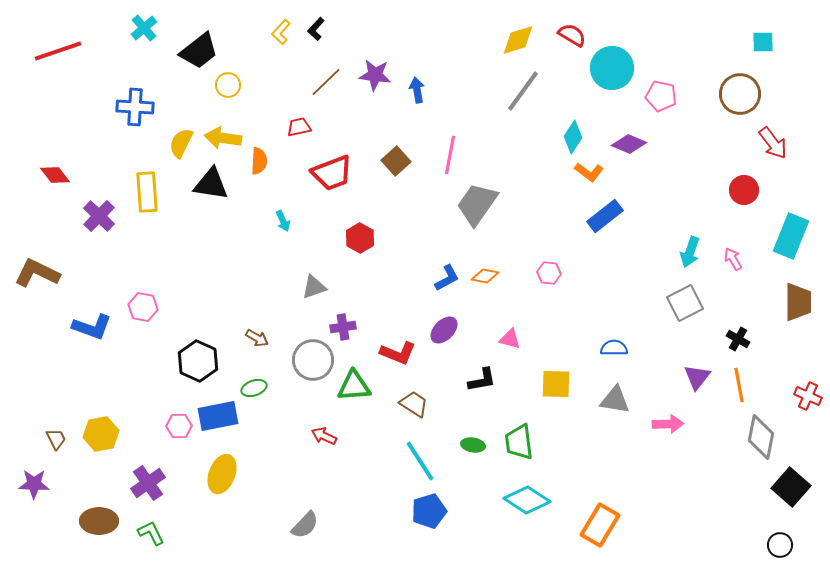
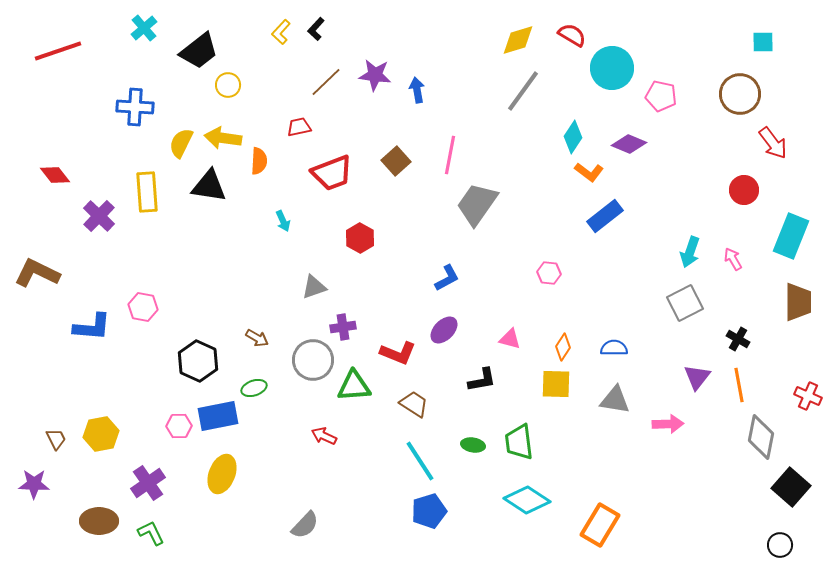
black triangle at (211, 184): moved 2 px left, 2 px down
orange diamond at (485, 276): moved 78 px right, 71 px down; rotated 68 degrees counterclockwise
blue L-shape at (92, 327): rotated 15 degrees counterclockwise
